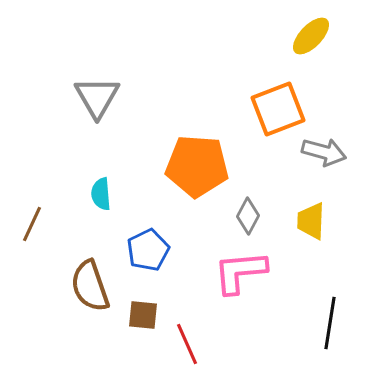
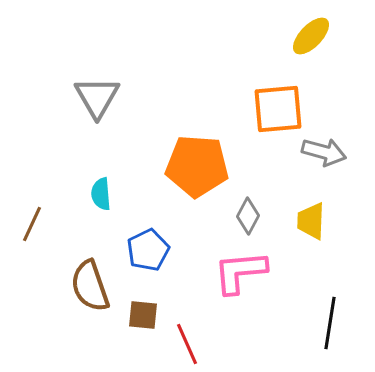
orange square: rotated 16 degrees clockwise
